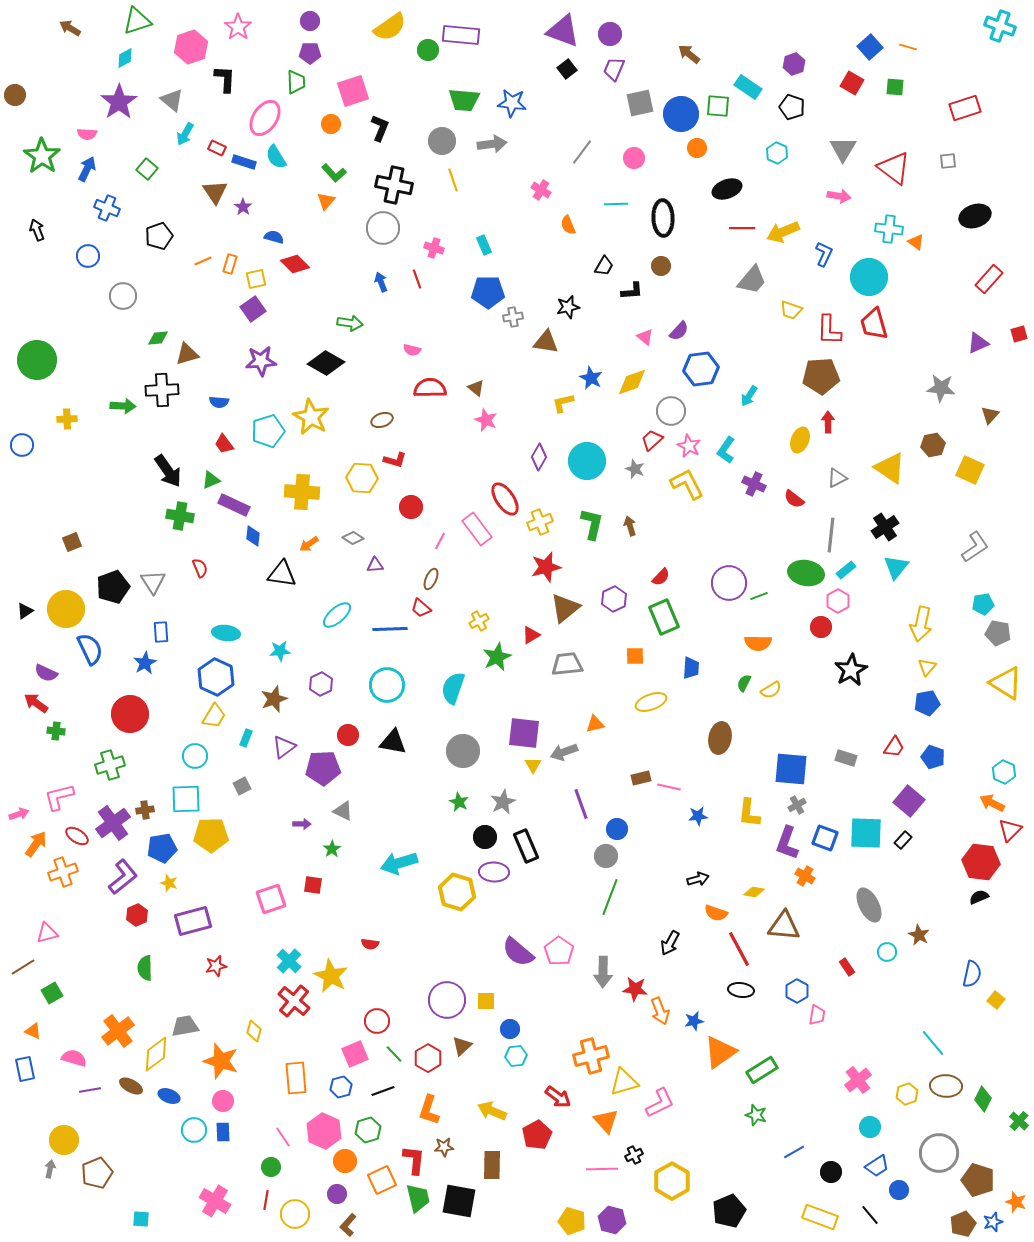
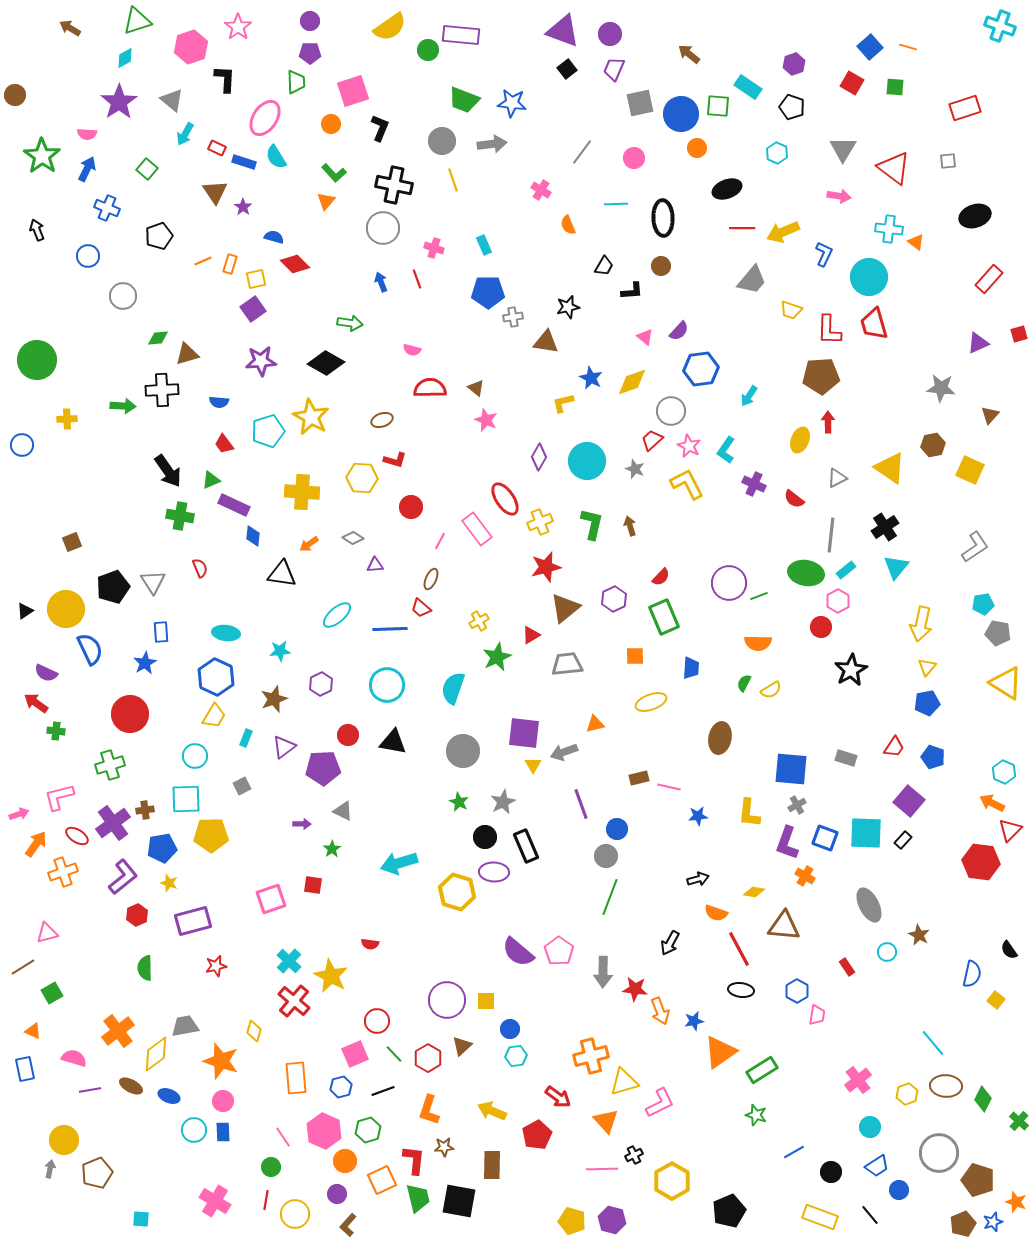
green trapezoid at (464, 100): rotated 16 degrees clockwise
brown rectangle at (641, 778): moved 2 px left
black semicircle at (979, 897): moved 30 px right, 53 px down; rotated 102 degrees counterclockwise
